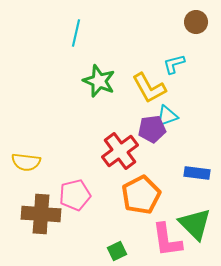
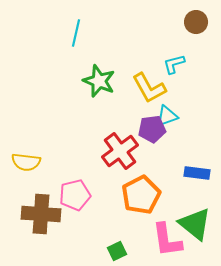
green triangle: rotated 6 degrees counterclockwise
